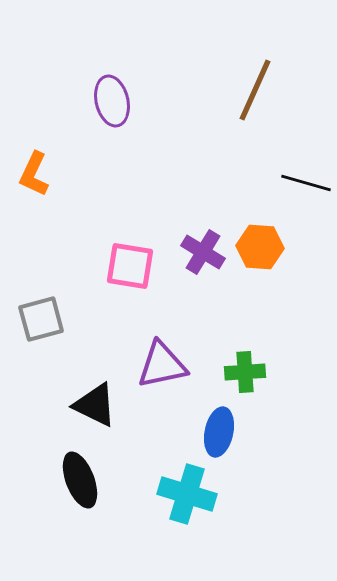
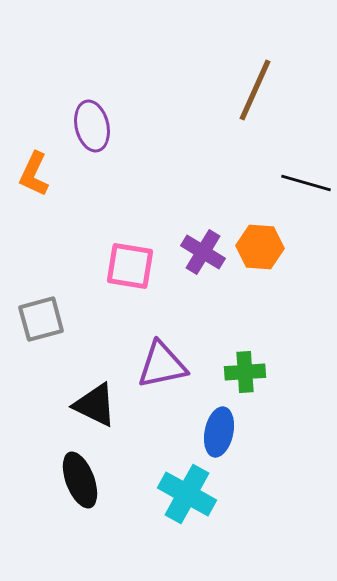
purple ellipse: moved 20 px left, 25 px down
cyan cross: rotated 12 degrees clockwise
